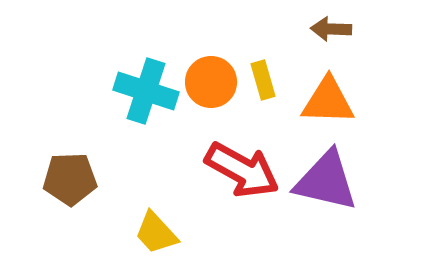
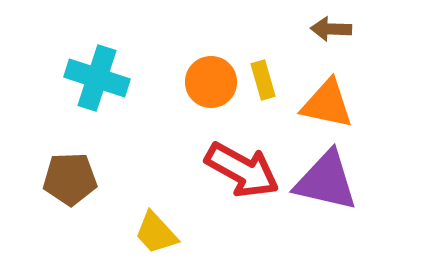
cyan cross: moved 49 px left, 13 px up
orange triangle: moved 1 px left, 3 px down; rotated 10 degrees clockwise
